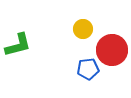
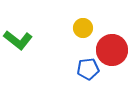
yellow circle: moved 1 px up
green L-shape: moved 5 px up; rotated 52 degrees clockwise
